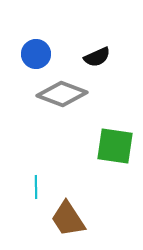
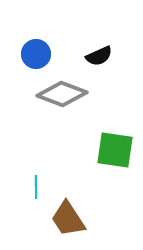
black semicircle: moved 2 px right, 1 px up
green square: moved 4 px down
